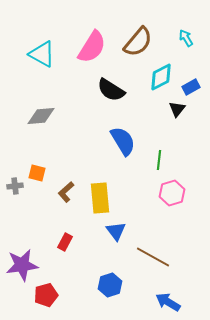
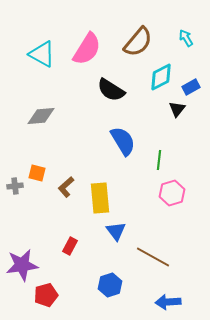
pink semicircle: moved 5 px left, 2 px down
brown L-shape: moved 5 px up
red rectangle: moved 5 px right, 4 px down
blue arrow: rotated 35 degrees counterclockwise
